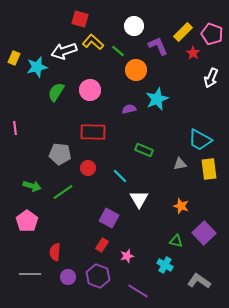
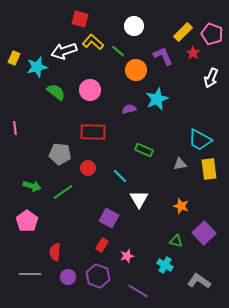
purple L-shape at (158, 46): moved 5 px right, 10 px down
green semicircle at (56, 92): rotated 96 degrees clockwise
